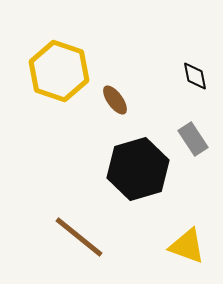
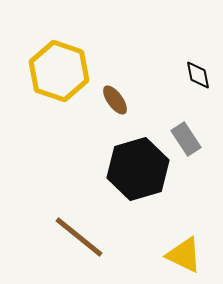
black diamond: moved 3 px right, 1 px up
gray rectangle: moved 7 px left
yellow triangle: moved 3 px left, 9 px down; rotated 6 degrees clockwise
